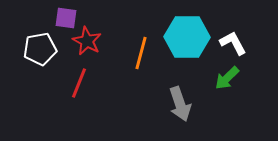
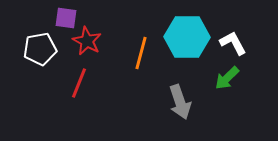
gray arrow: moved 2 px up
